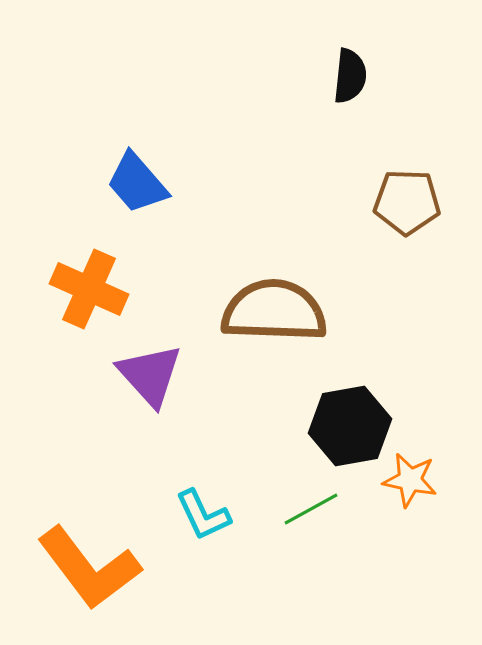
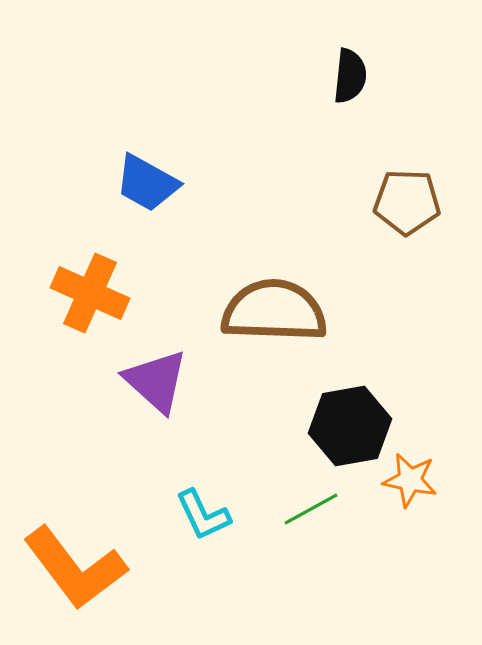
blue trapezoid: moved 10 px right; rotated 20 degrees counterclockwise
orange cross: moved 1 px right, 4 px down
purple triangle: moved 6 px right, 6 px down; rotated 6 degrees counterclockwise
orange L-shape: moved 14 px left
